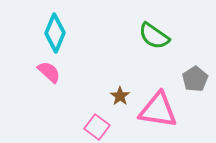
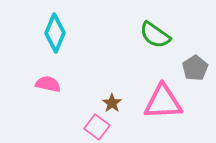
green semicircle: moved 1 px right, 1 px up
pink semicircle: moved 1 px left, 12 px down; rotated 30 degrees counterclockwise
gray pentagon: moved 11 px up
brown star: moved 8 px left, 7 px down
pink triangle: moved 5 px right, 8 px up; rotated 12 degrees counterclockwise
